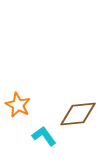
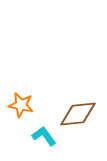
orange star: moved 3 px right; rotated 15 degrees counterclockwise
